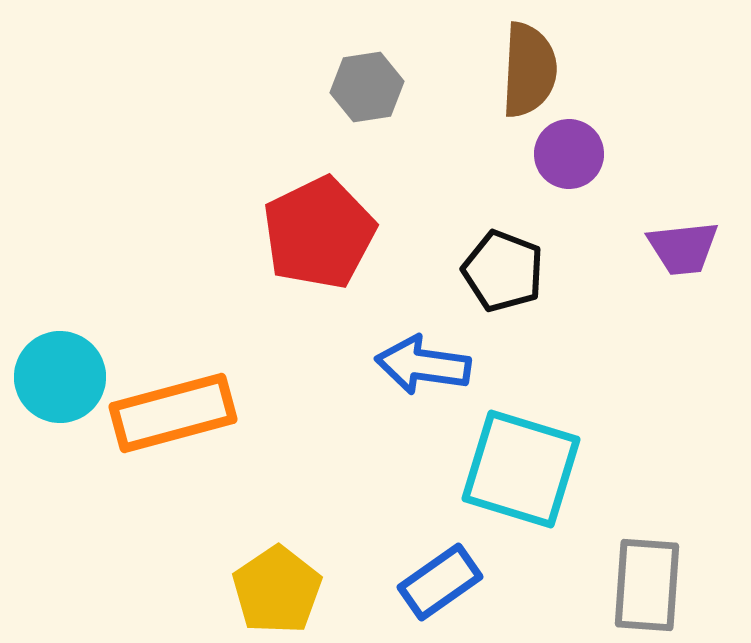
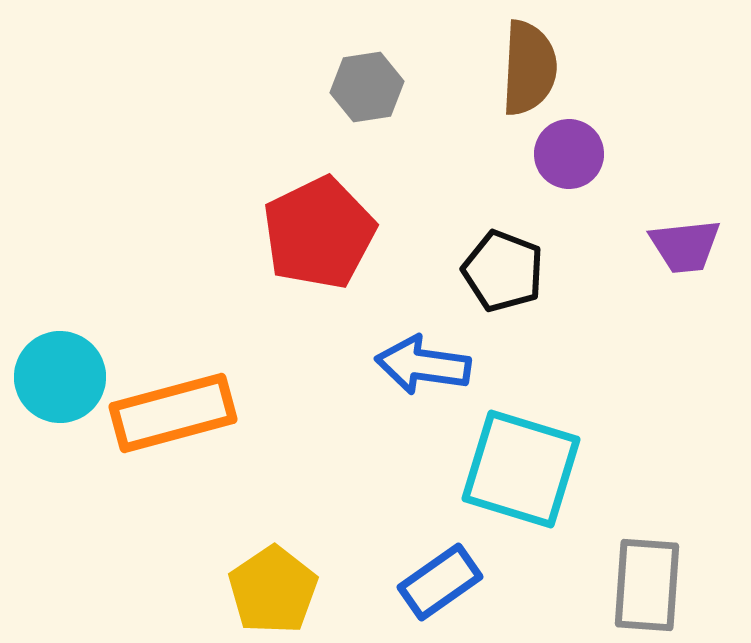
brown semicircle: moved 2 px up
purple trapezoid: moved 2 px right, 2 px up
yellow pentagon: moved 4 px left
